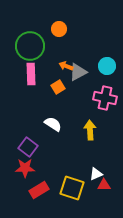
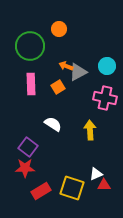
pink rectangle: moved 10 px down
red rectangle: moved 2 px right, 1 px down
